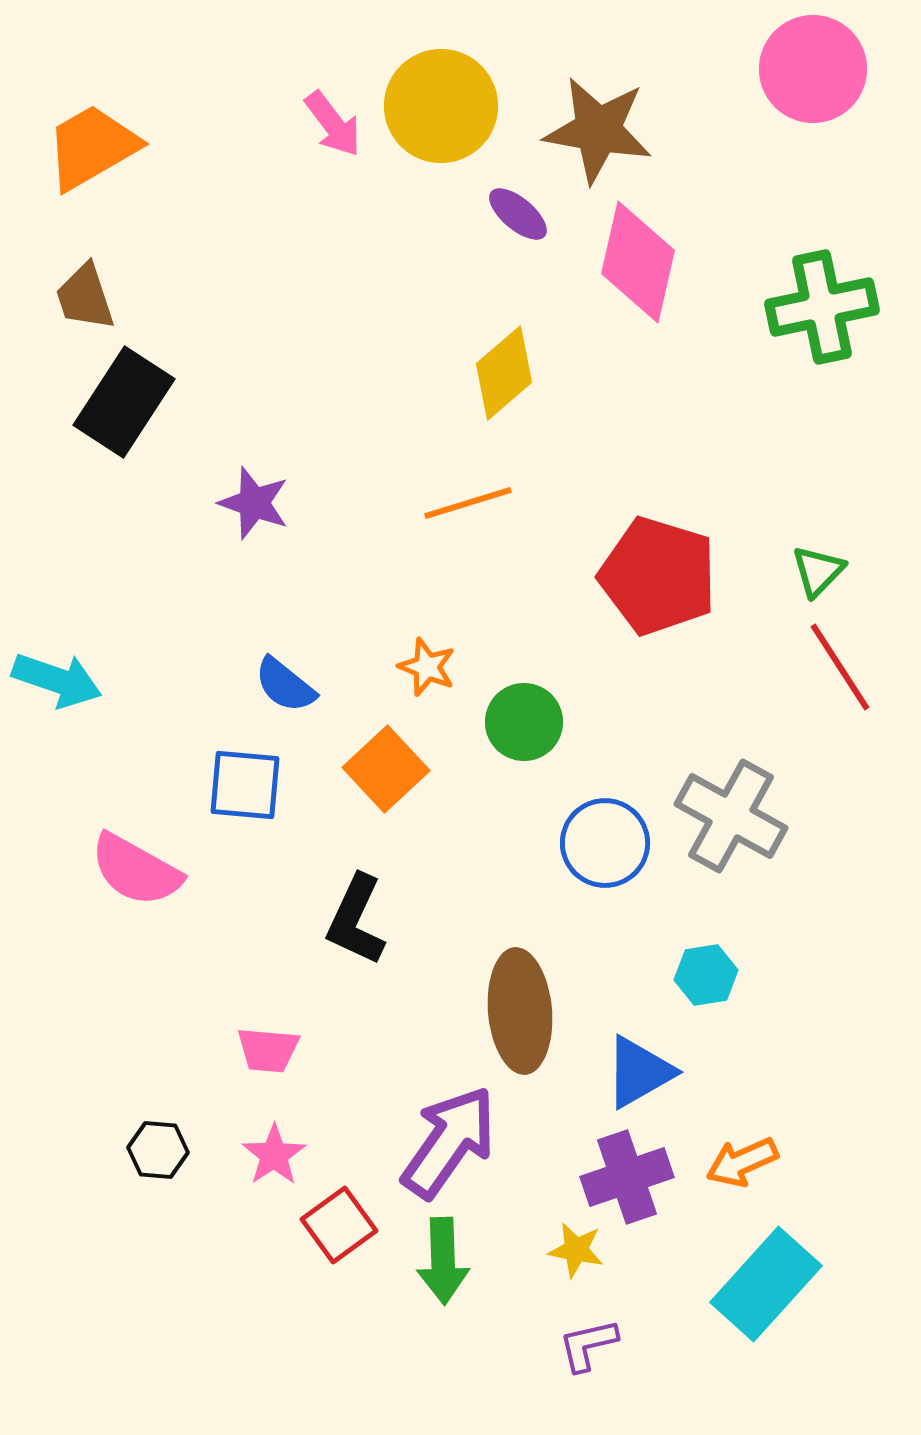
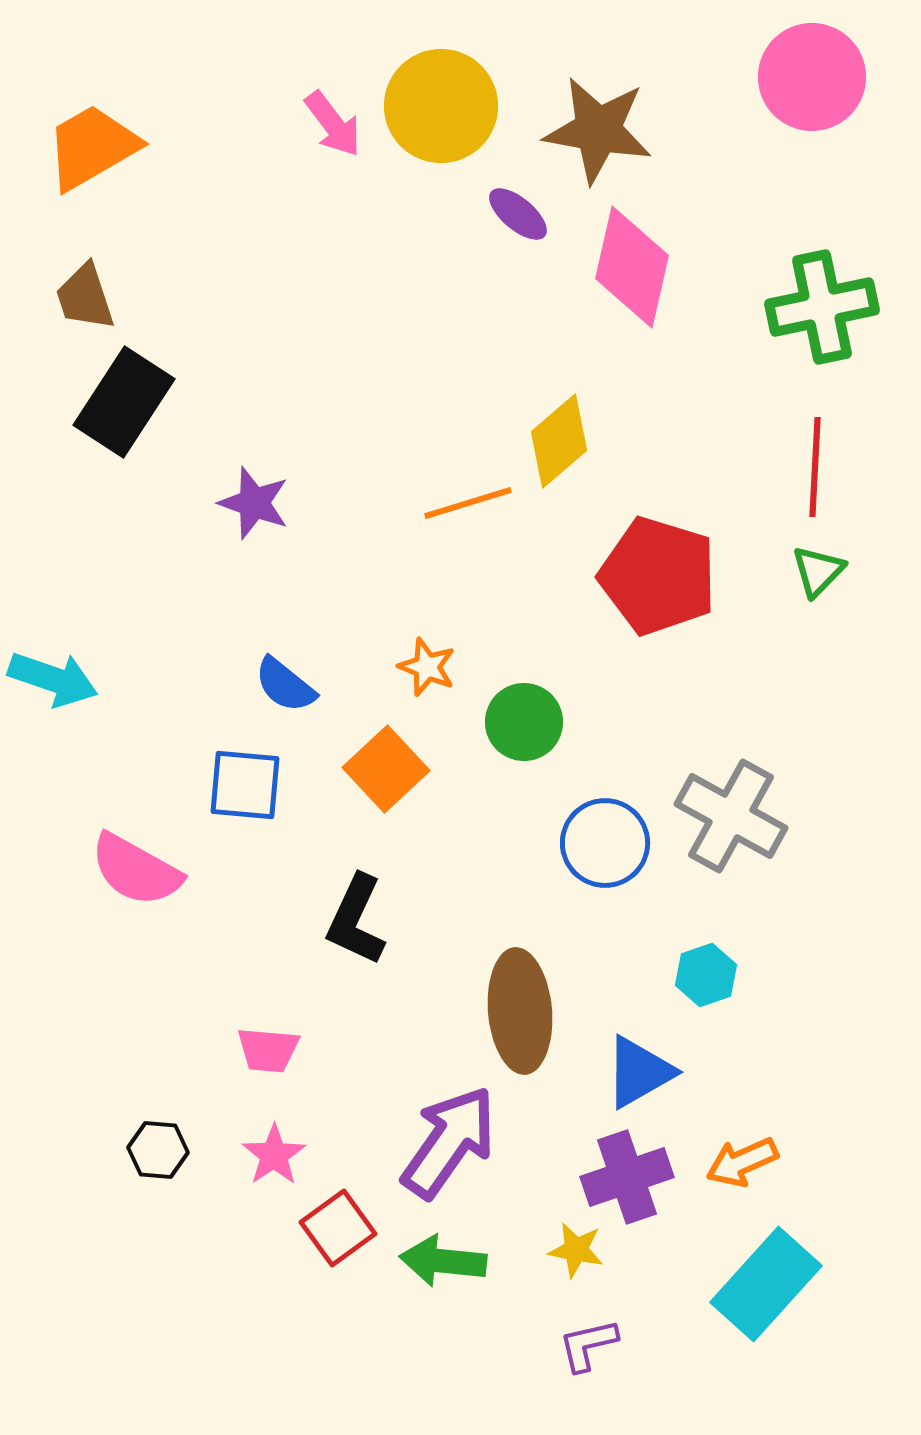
pink circle: moved 1 px left, 8 px down
pink diamond: moved 6 px left, 5 px down
yellow diamond: moved 55 px right, 68 px down
red line: moved 25 px left, 200 px up; rotated 36 degrees clockwise
cyan arrow: moved 4 px left, 1 px up
cyan hexagon: rotated 10 degrees counterclockwise
red square: moved 1 px left, 3 px down
green arrow: rotated 98 degrees clockwise
